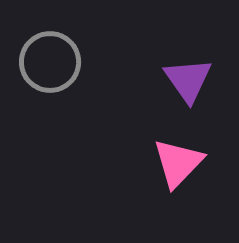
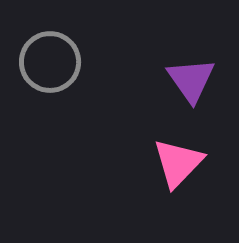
purple triangle: moved 3 px right
